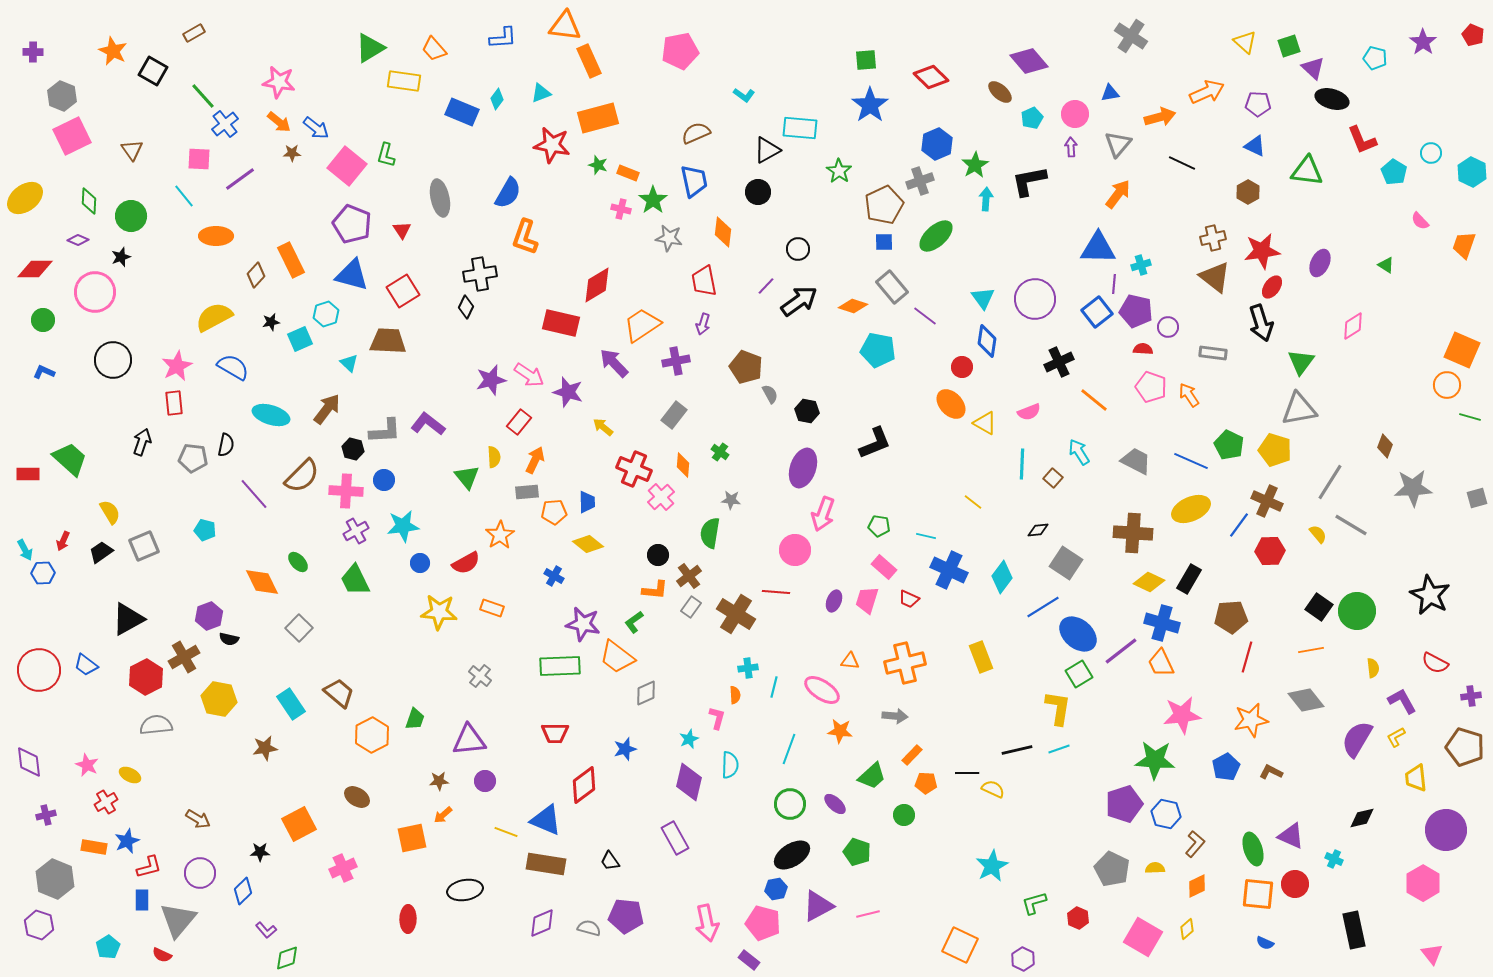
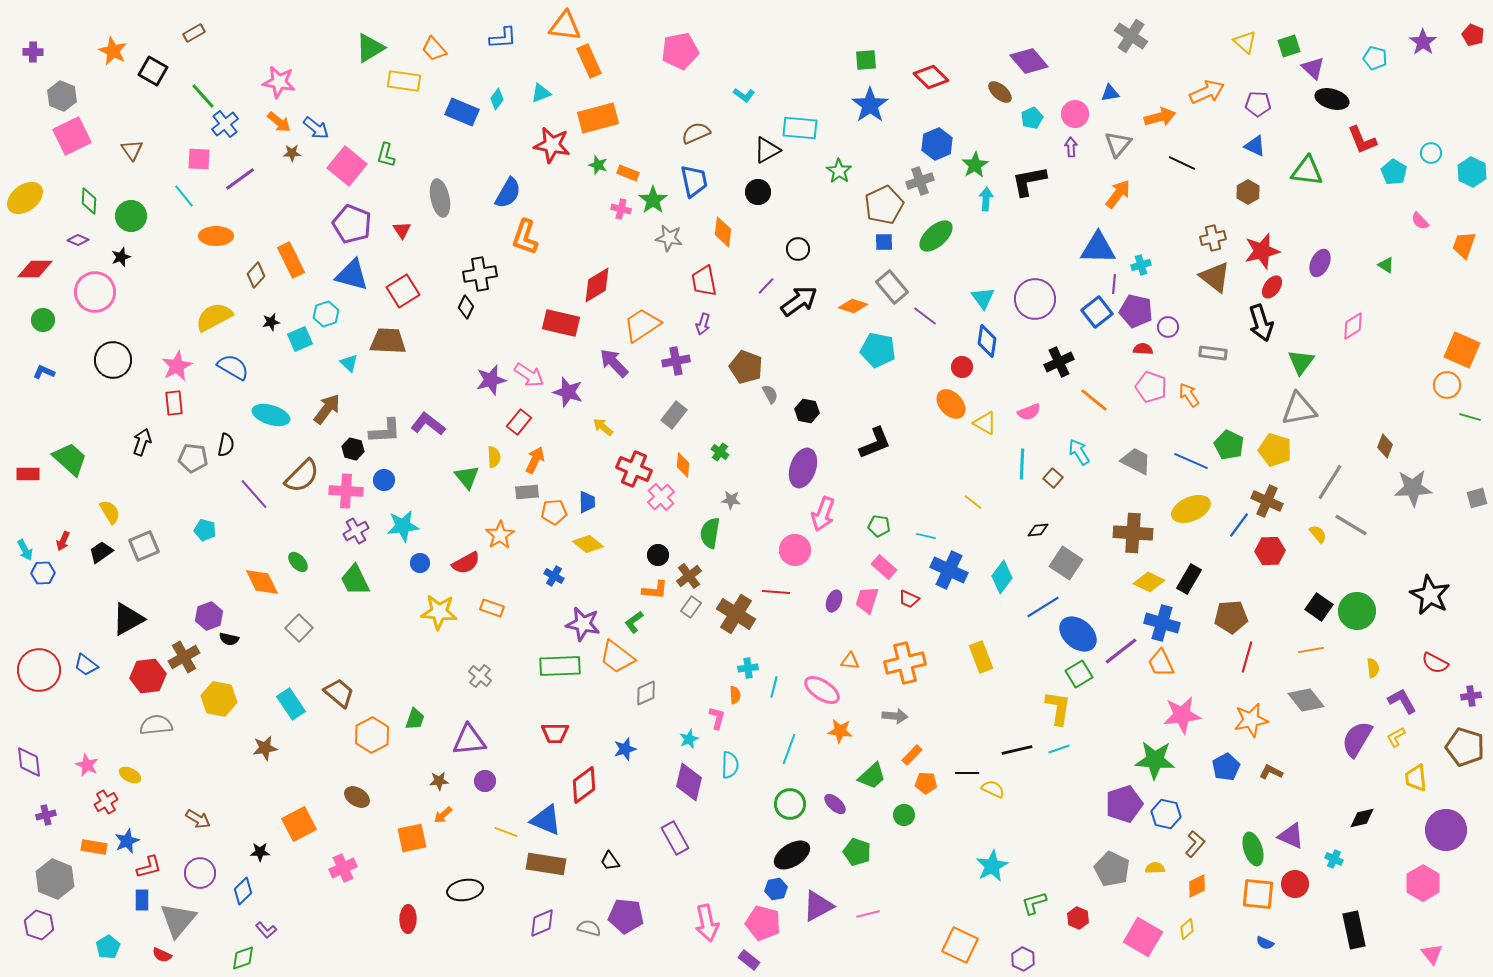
red star at (1262, 251): rotated 6 degrees counterclockwise
red hexagon at (146, 677): moved 2 px right, 1 px up; rotated 20 degrees clockwise
green diamond at (287, 958): moved 44 px left
